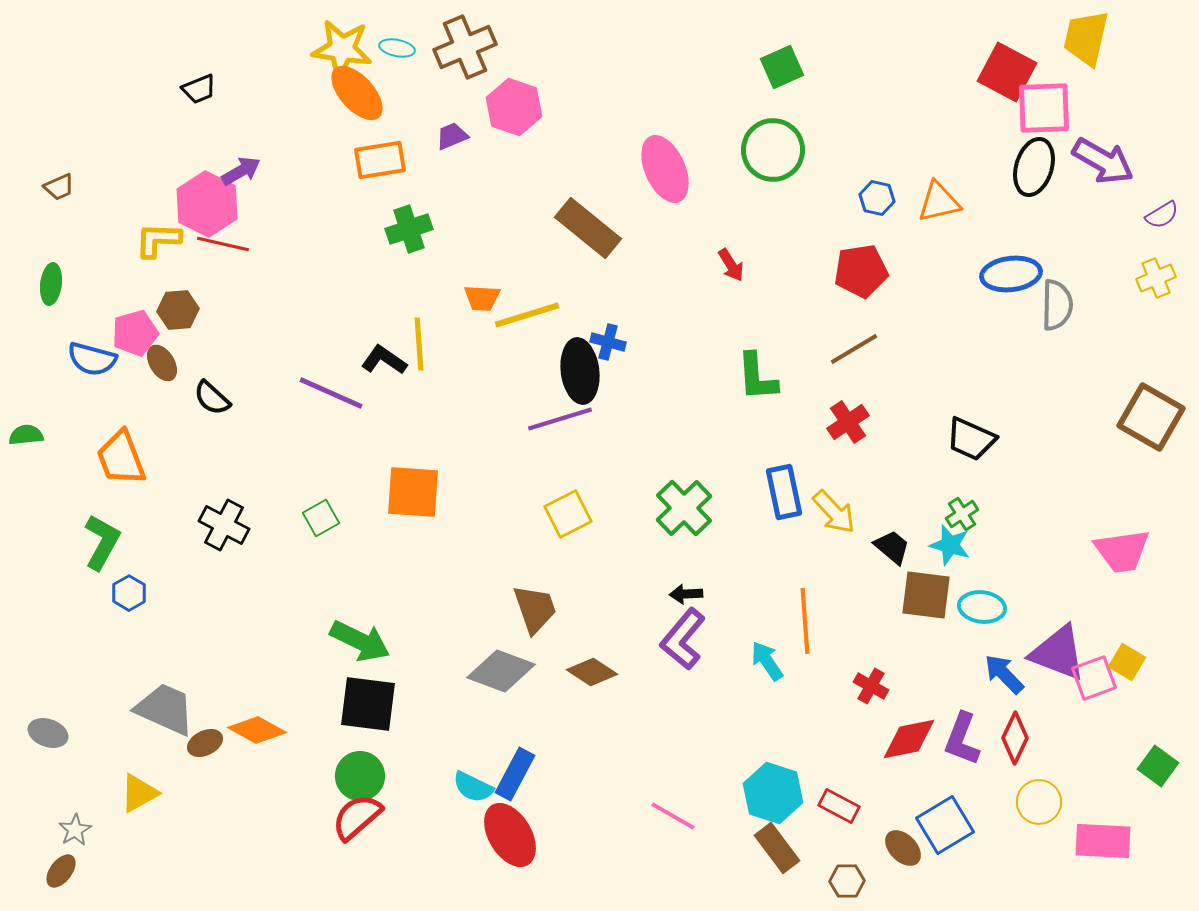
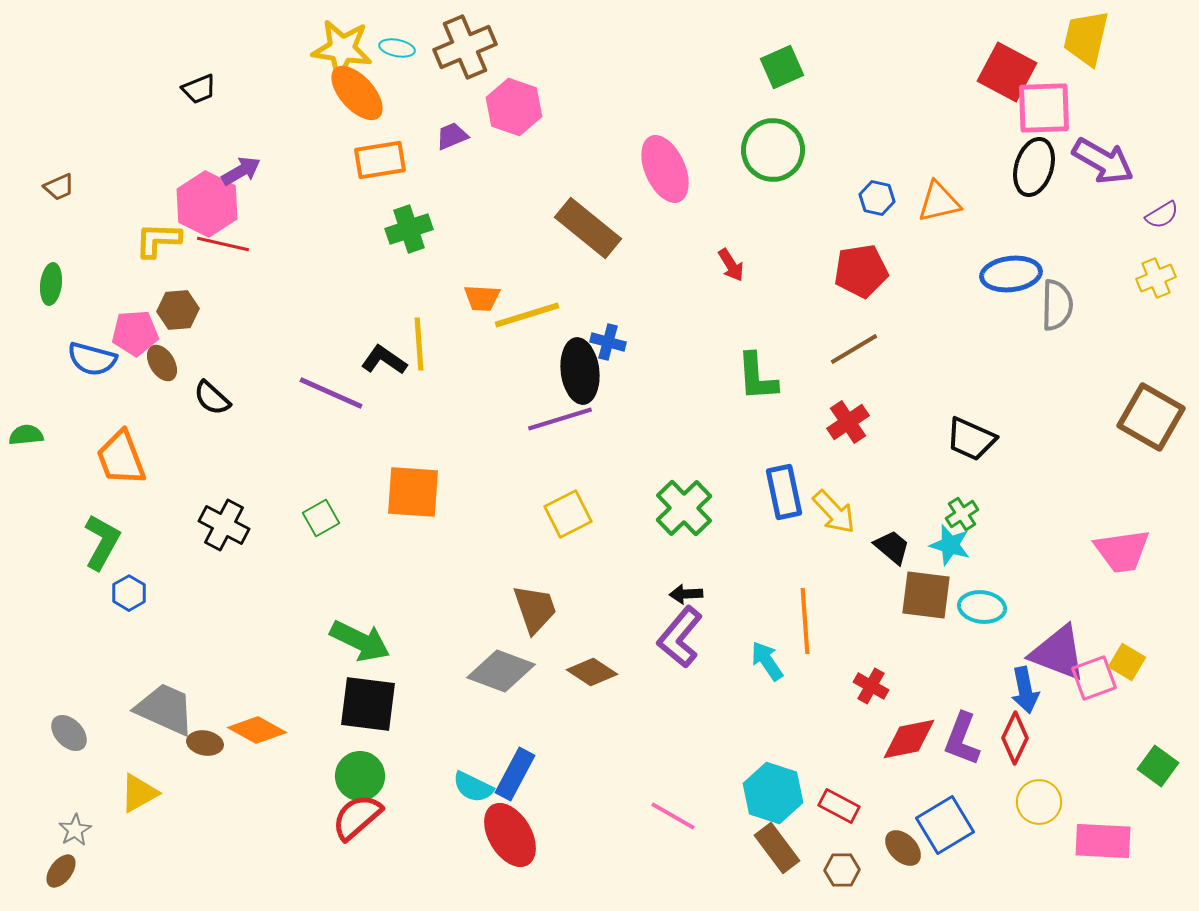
pink pentagon at (135, 333): rotated 12 degrees clockwise
purple L-shape at (683, 639): moved 3 px left, 2 px up
blue arrow at (1004, 674): moved 21 px right, 16 px down; rotated 147 degrees counterclockwise
gray ellipse at (48, 733): moved 21 px right; rotated 27 degrees clockwise
brown ellipse at (205, 743): rotated 36 degrees clockwise
brown hexagon at (847, 881): moved 5 px left, 11 px up
